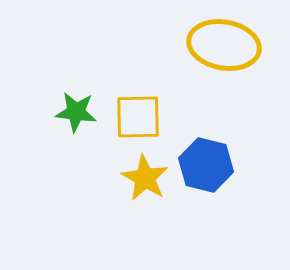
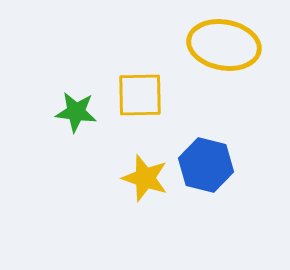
yellow square: moved 2 px right, 22 px up
yellow star: rotated 12 degrees counterclockwise
